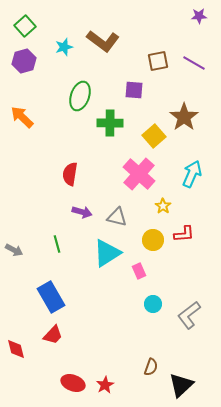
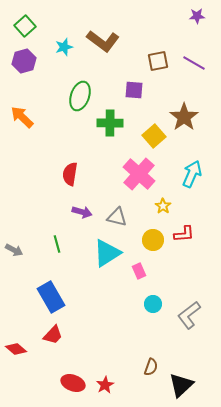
purple star: moved 2 px left
red diamond: rotated 35 degrees counterclockwise
